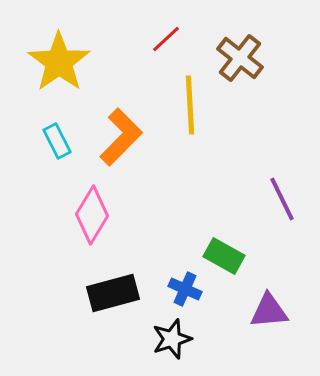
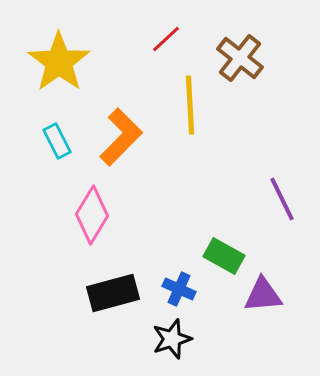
blue cross: moved 6 px left
purple triangle: moved 6 px left, 16 px up
